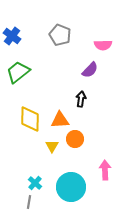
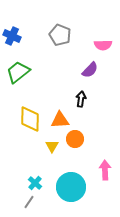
blue cross: rotated 12 degrees counterclockwise
gray line: rotated 24 degrees clockwise
